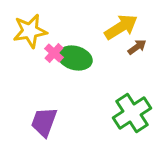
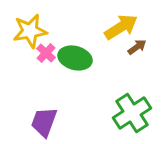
pink cross: moved 8 px left
